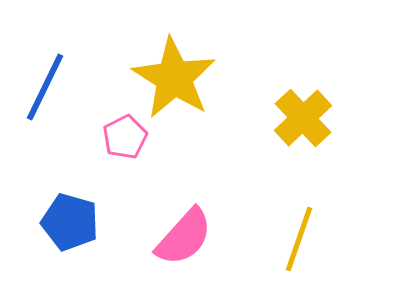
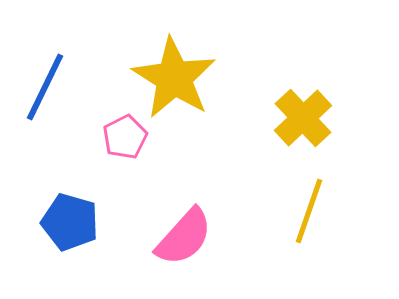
yellow line: moved 10 px right, 28 px up
